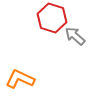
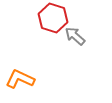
red hexagon: moved 1 px right
